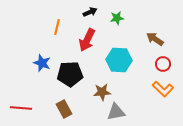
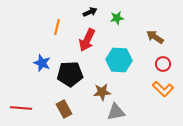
brown arrow: moved 2 px up
